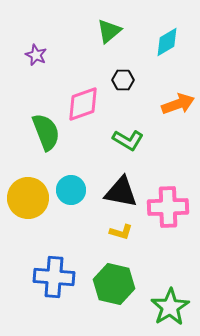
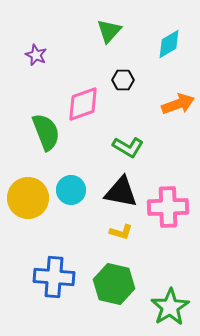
green triangle: rotated 8 degrees counterclockwise
cyan diamond: moved 2 px right, 2 px down
green L-shape: moved 7 px down
